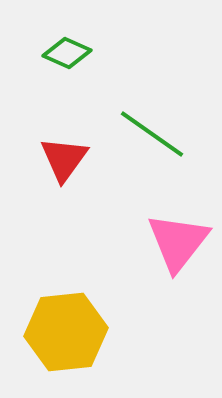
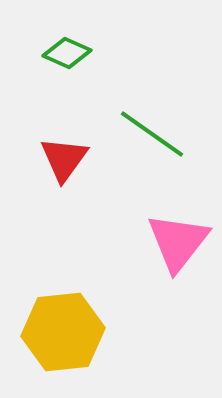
yellow hexagon: moved 3 px left
